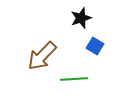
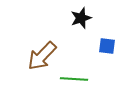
blue square: moved 12 px right; rotated 24 degrees counterclockwise
green line: rotated 8 degrees clockwise
